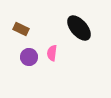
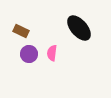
brown rectangle: moved 2 px down
purple circle: moved 3 px up
